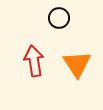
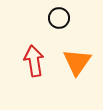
orange triangle: moved 2 px up; rotated 8 degrees clockwise
